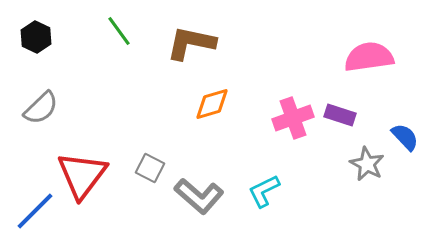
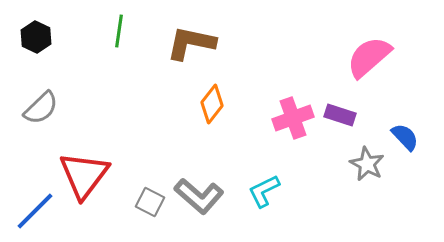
green line: rotated 44 degrees clockwise
pink semicircle: rotated 33 degrees counterclockwise
orange diamond: rotated 36 degrees counterclockwise
gray square: moved 34 px down
red triangle: moved 2 px right
